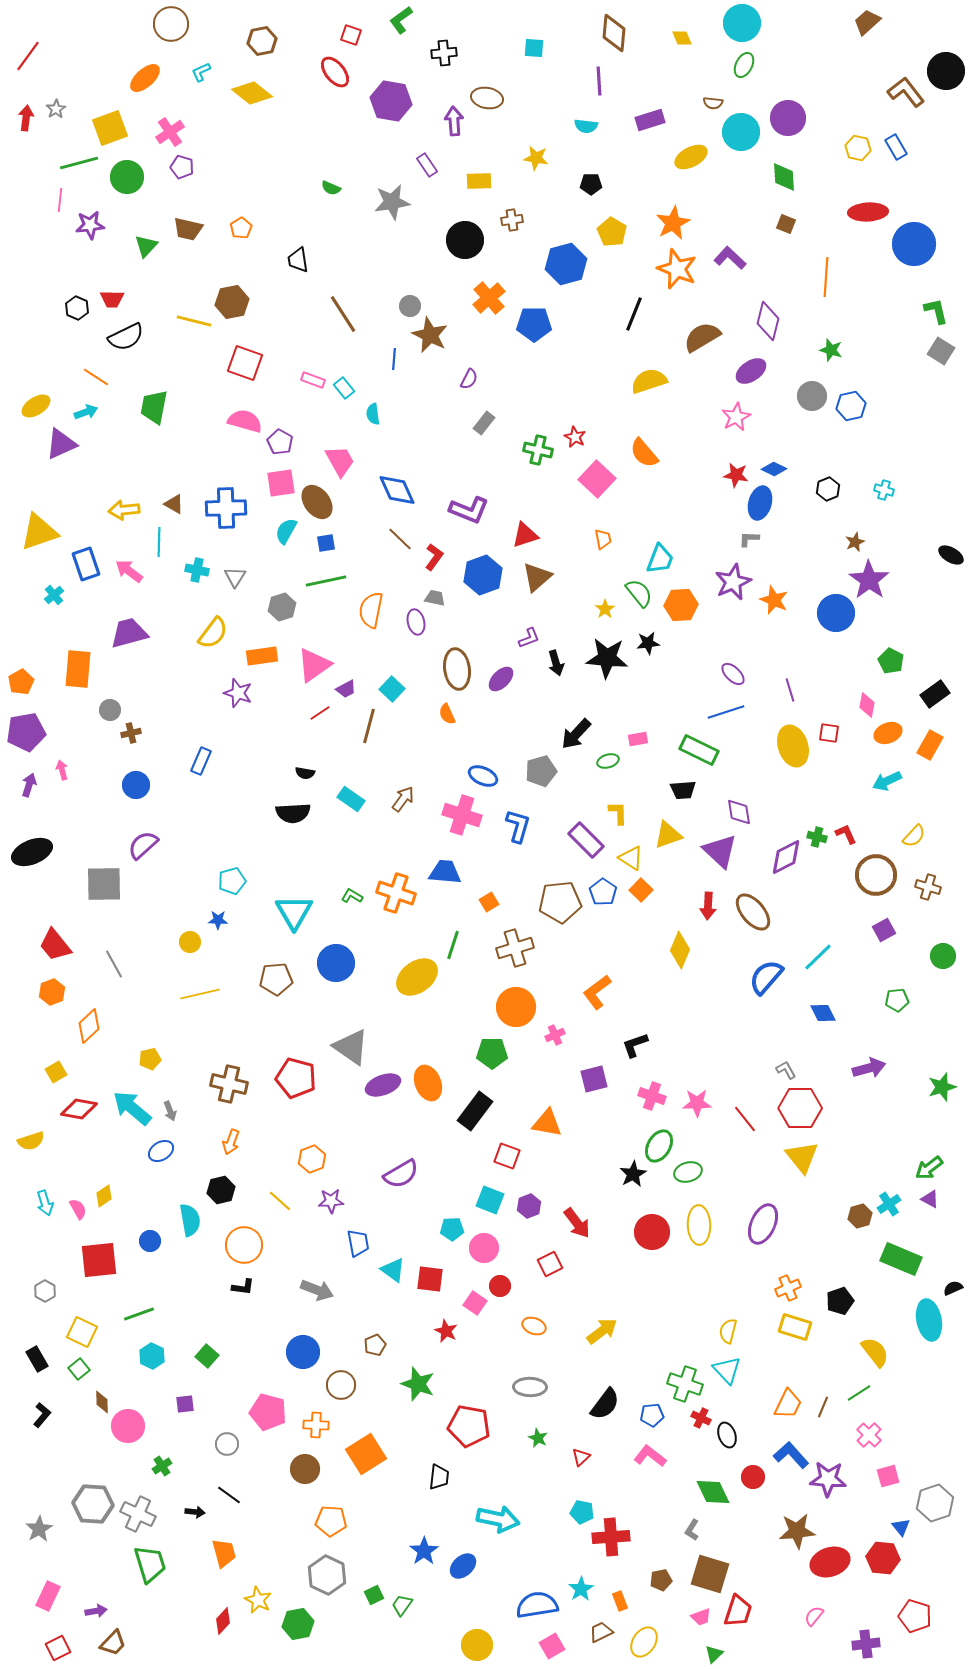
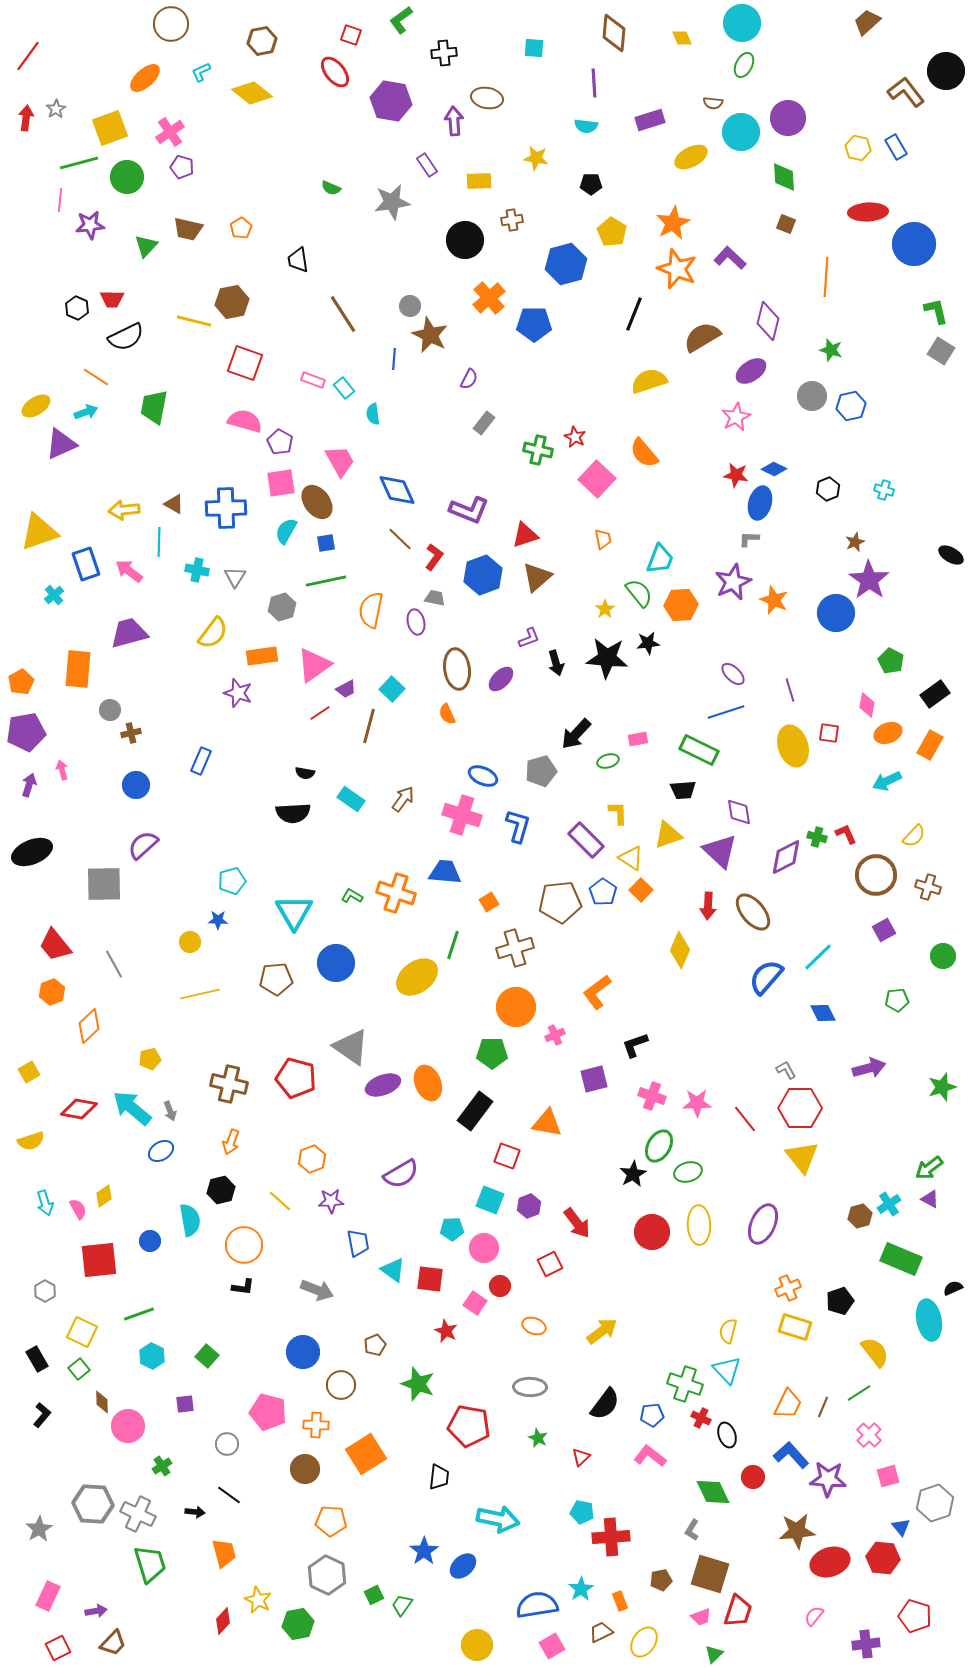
purple line at (599, 81): moved 5 px left, 2 px down
yellow square at (56, 1072): moved 27 px left
